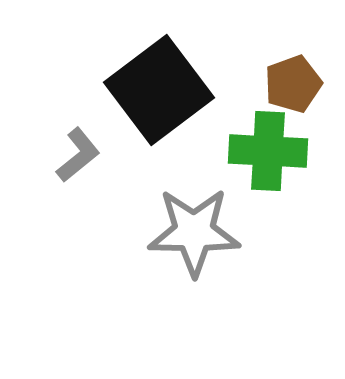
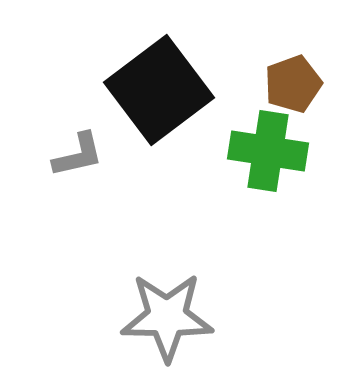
green cross: rotated 6 degrees clockwise
gray L-shape: rotated 26 degrees clockwise
gray star: moved 27 px left, 85 px down
